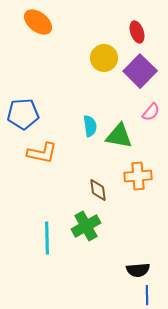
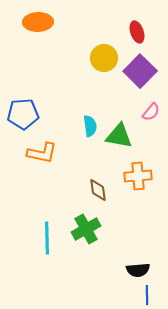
orange ellipse: rotated 40 degrees counterclockwise
green cross: moved 3 px down
